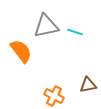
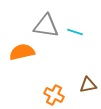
gray triangle: rotated 20 degrees clockwise
orange semicircle: moved 1 px right, 1 px down; rotated 65 degrees counterclockwise
orange cross: moved 1 px up
